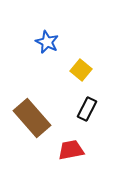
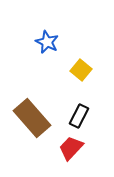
black rectangle: moved 8 px left, 7 px down
red trapezoid: moved 2 px up; rotated 36 degrees counterclockwise
